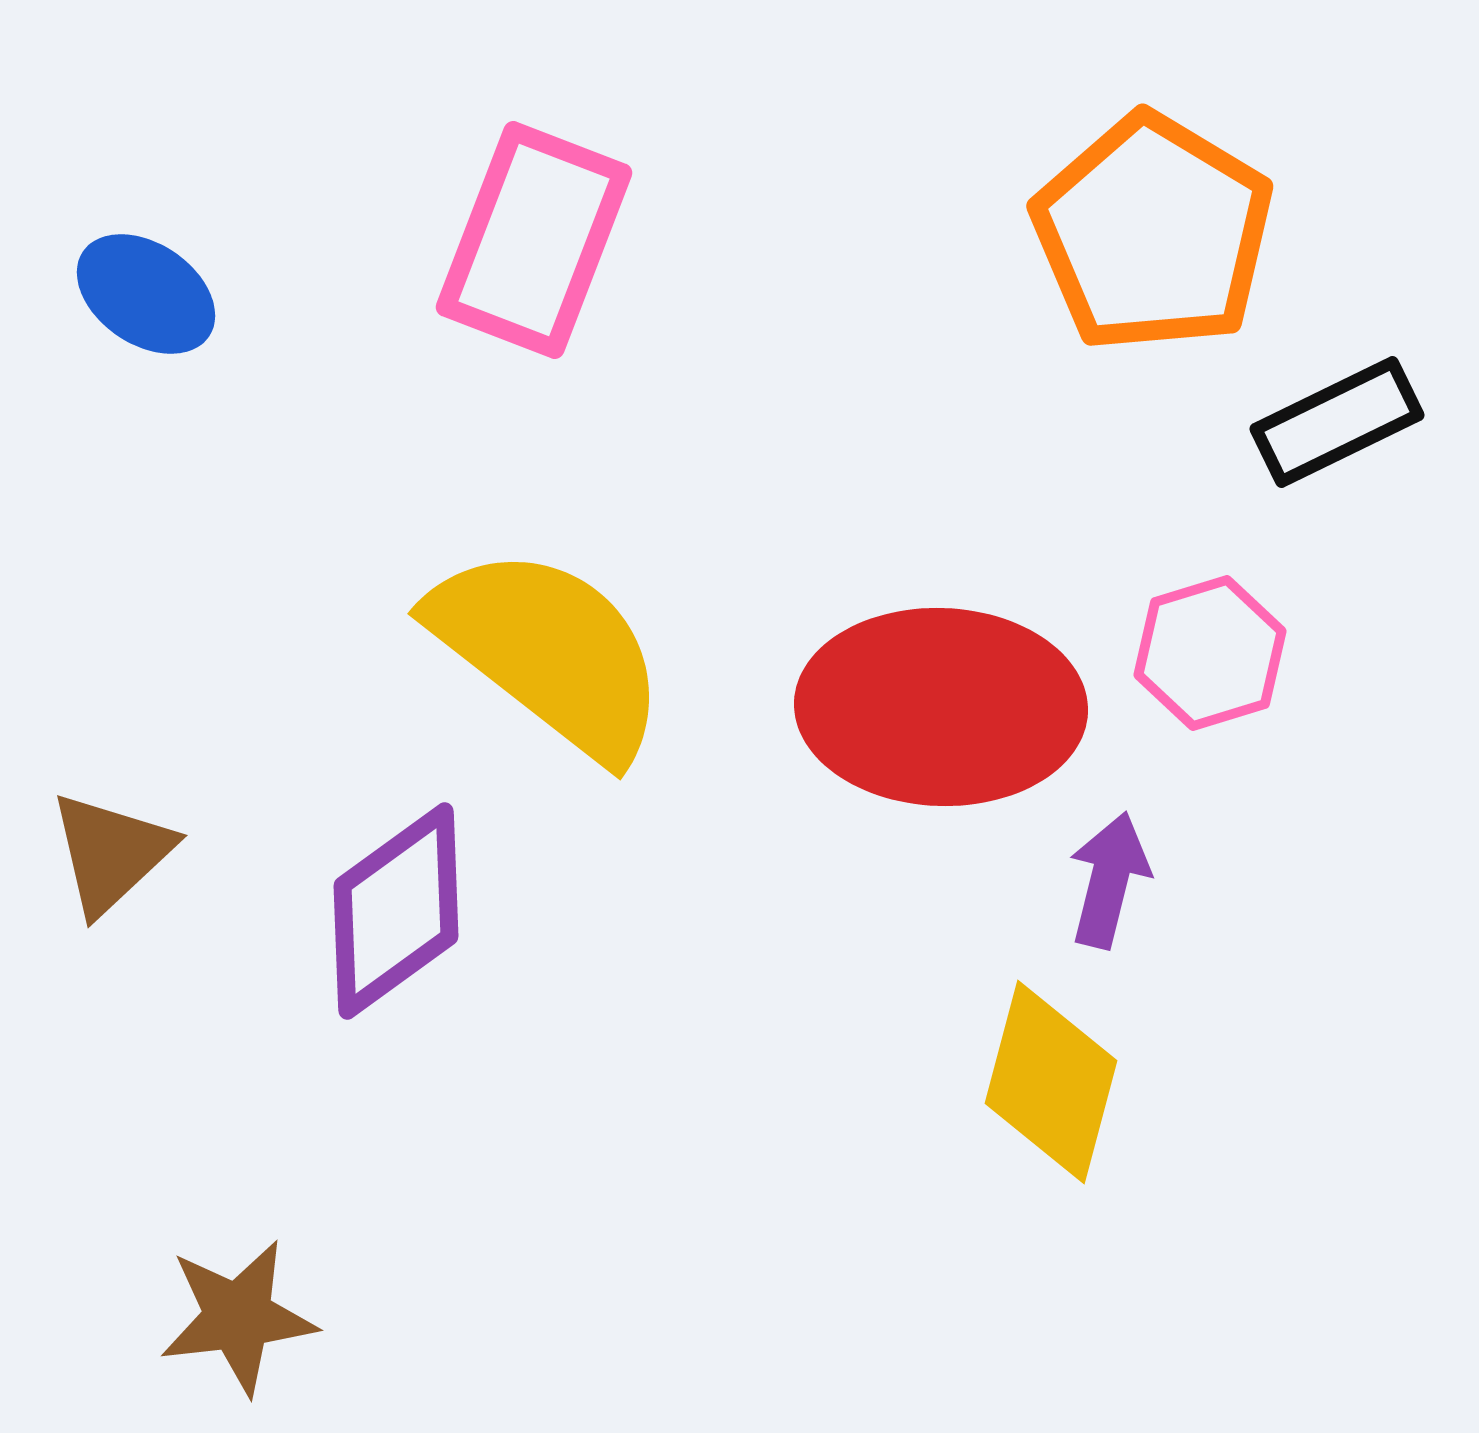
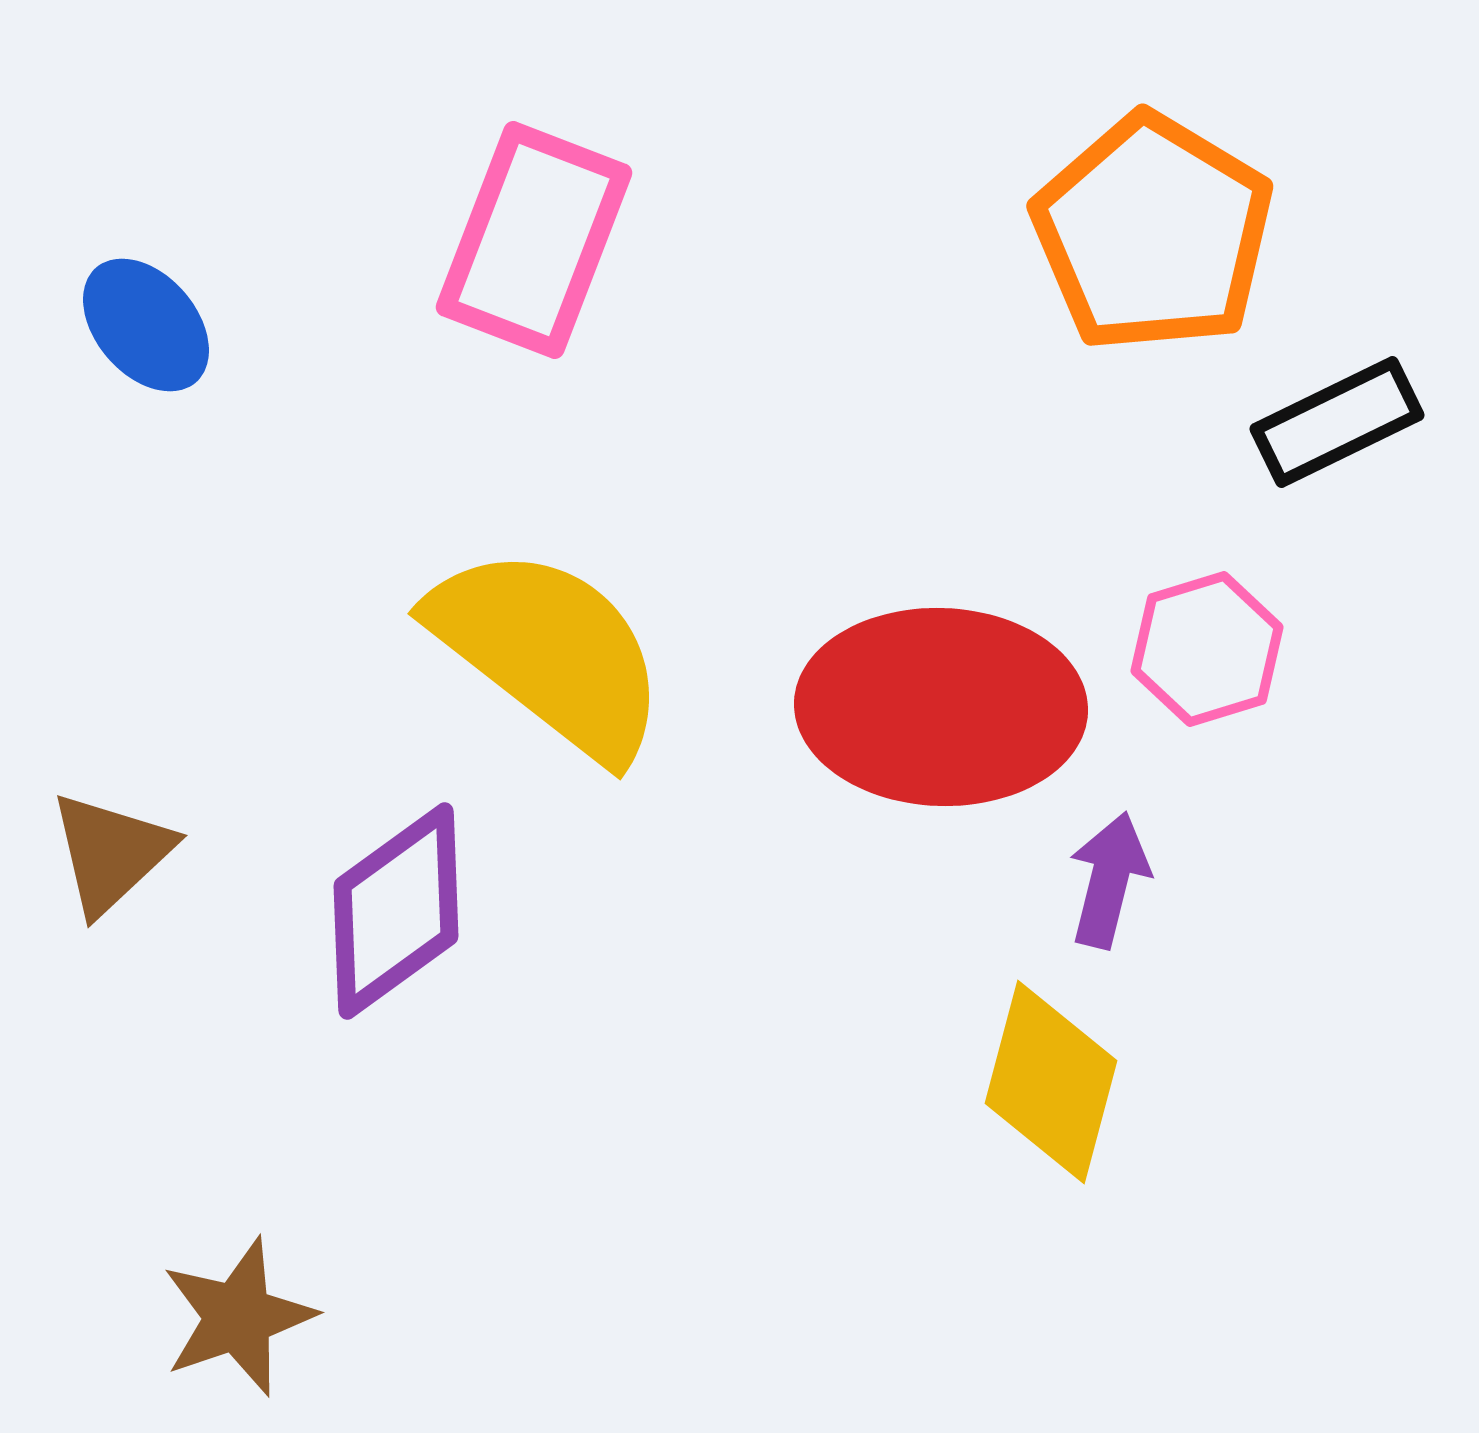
blue ellipse: moved 31 px down; rotated 15 degrees clockwise
pink hexagon: moved 3 px left, 4 px up
brown star: rotated 12 degrees counterclockwise
